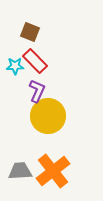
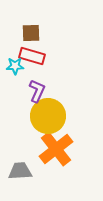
brown square: moved 1 px right, 1 px down; rotated 24 degrees counterclockwise
red rectangle: moved 3 px left, 5 px up; rotated 30 degrees counterclockwise
orange cross: moved 3 px right, 22 px up
